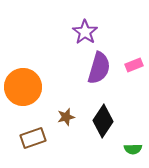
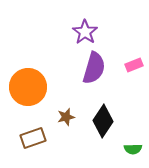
purple semicircle: moved 5 px left
orange circle: moved 5 px right
